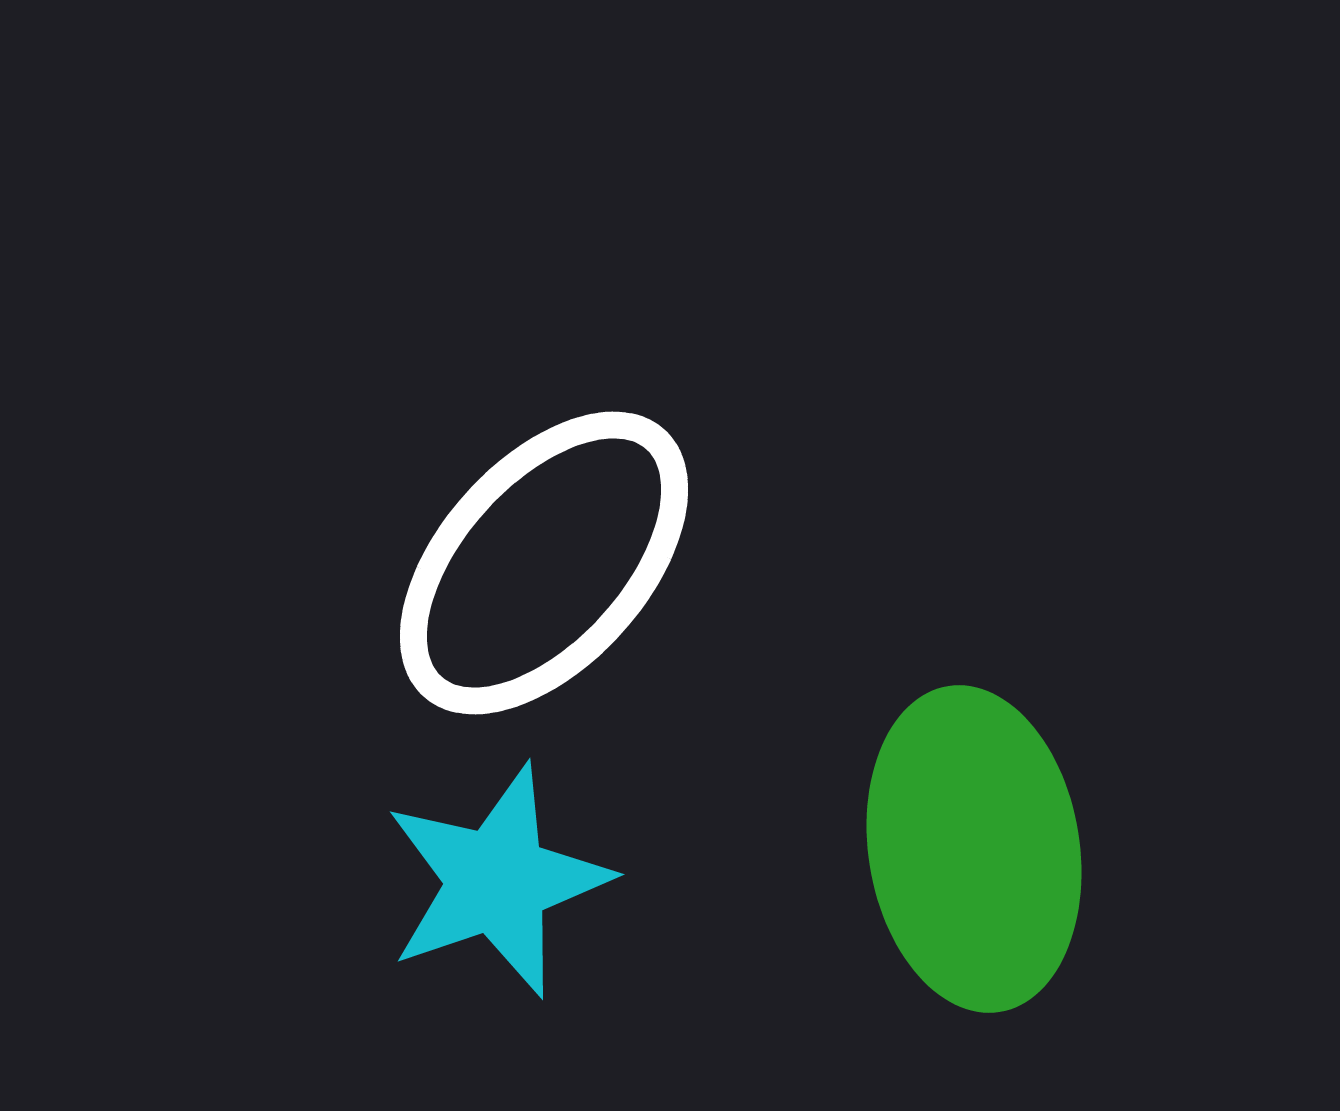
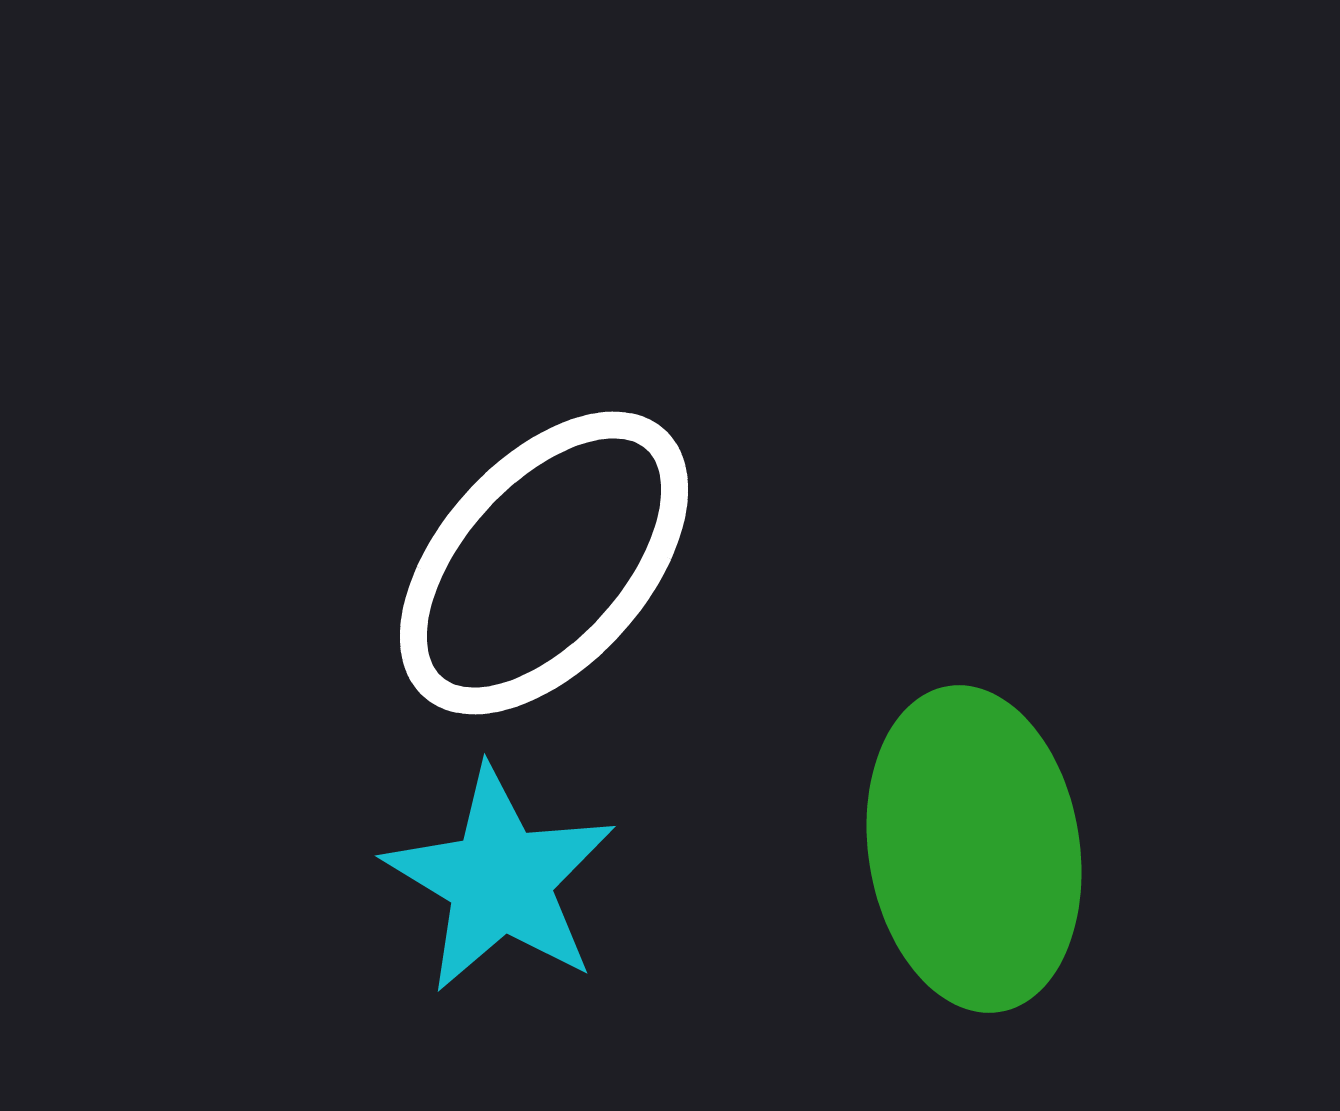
cyan star: moved 3 px right, 1 px up; rotated 22 degrees counterclockwise
